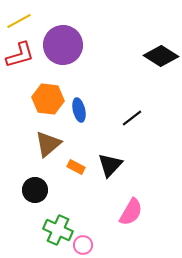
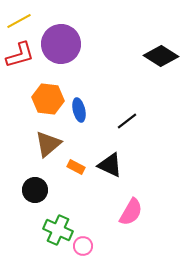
purple circle: moved 2 px left, 1 px up
black line: moved 5 px left, 3 px down
black triangle: rotated 48 degrees counterclockwise
pink circle: moved 1 px down
